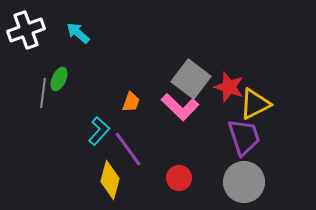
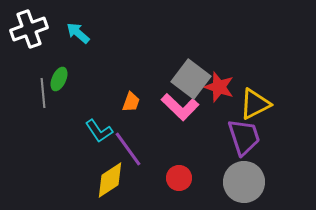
white cross: moved 3 px right, 1 px up
red star: moved 10 px left
gray line: rotated 12 degrees counterclockwise
cyan L-shape: rotated 104 degrees clockwise
yellow diamond: rotated 42 degrees clockwise
